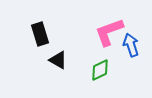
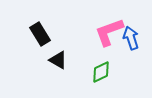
black rectangle: rotated 15 degrees counterclockwise
blue arrow: moved 7 px up
green diamond: moved 1 px right, 2 px down
